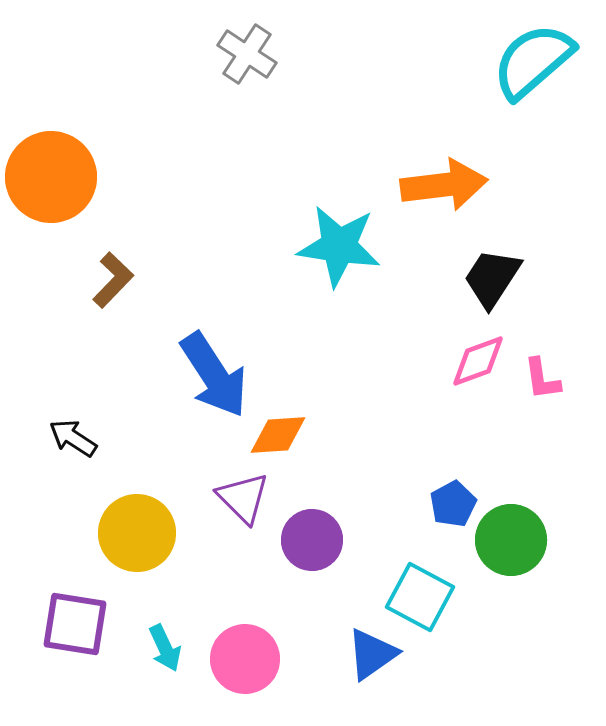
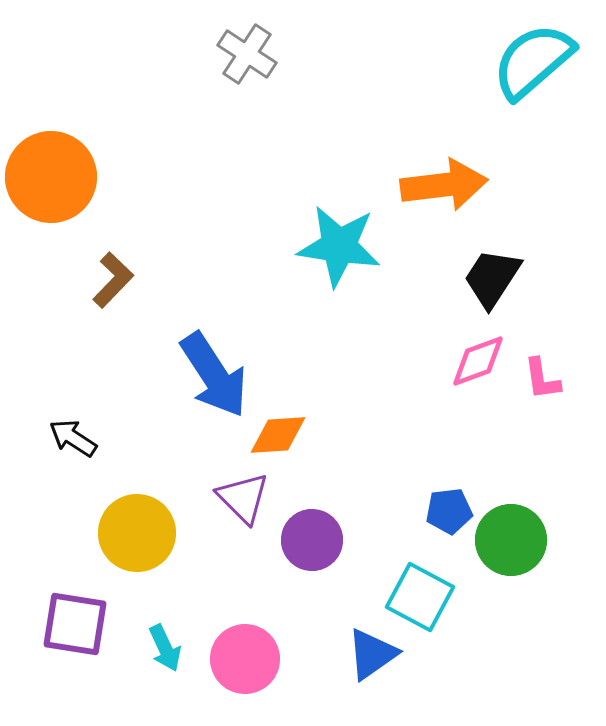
blue pentagon: moved 4 px left, 7 px down; rotated 21 degrees clockwise
